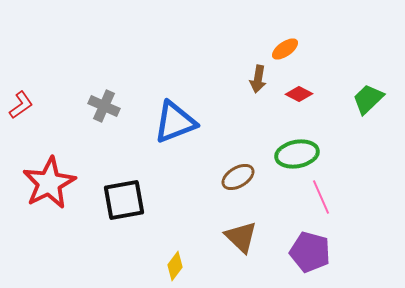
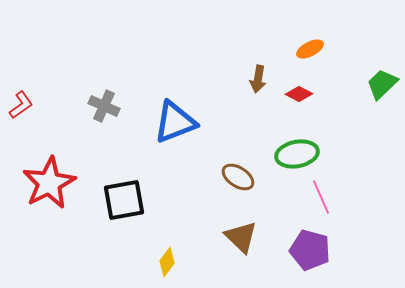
orange ellipse: moved 25 px right; rotated 8 degrees clockwise
green trapezoid: moved 14 px right, 15 px up
brown ellipse: rotated 64 degrees clockwise
purple pentagon: moved 2 px up
yellow diamond: moved 8 px left, 4 px up
